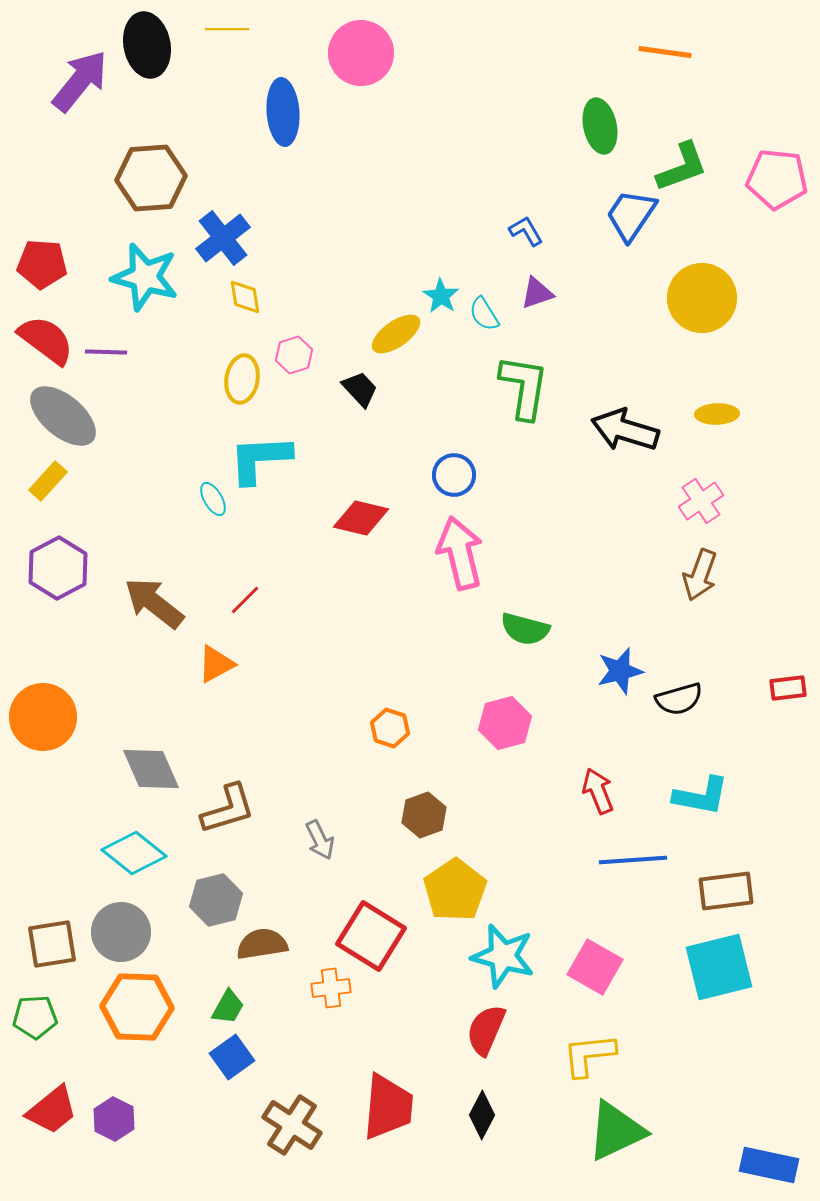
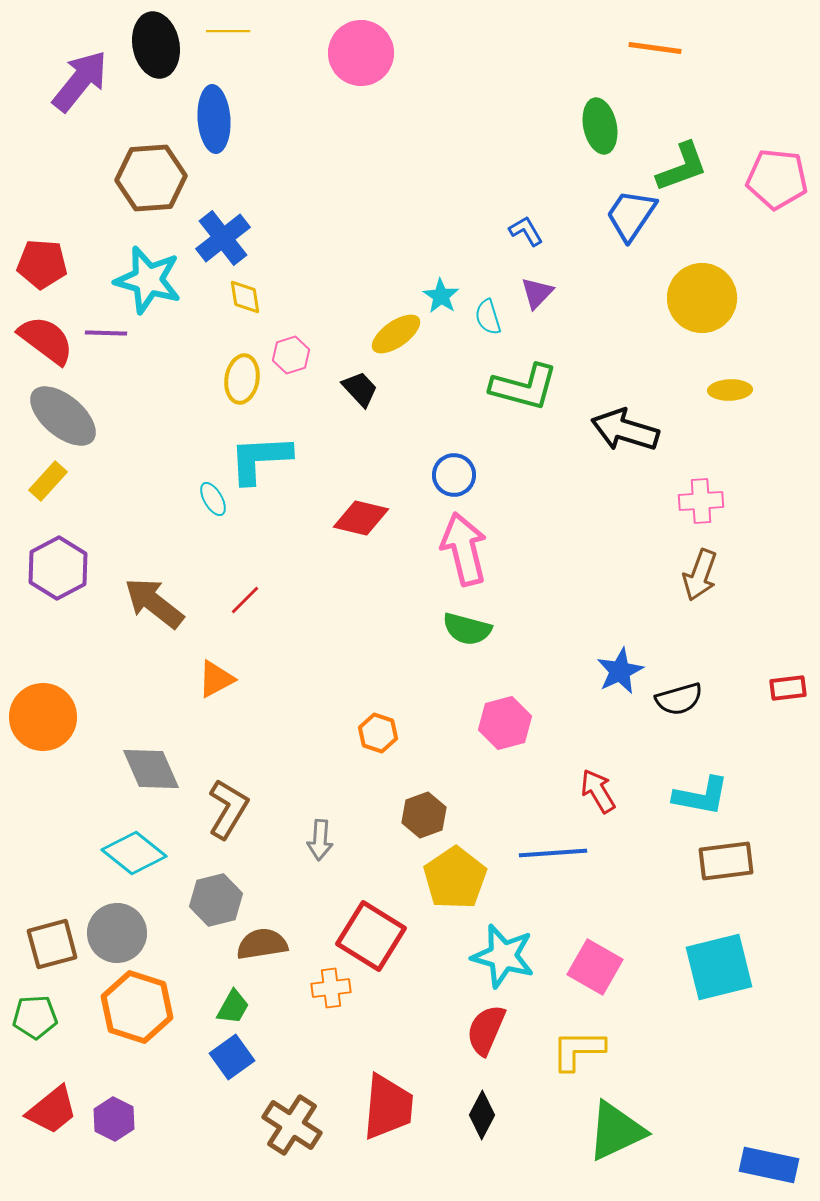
yellow line at (227, 29): moved 1 px right, 2 px down
black ellipse at (147, 45): moved 9 px right
orange line at (665, 52): moved 10 px left, 4 px up
blue ellipse at (283, 112): moved 69 px left, 7 px down
cyan star at (145, 277): moved 3 px right, 3 px down
purple triangle at (537, 293): rotated 27 degrees counterclockwise
cyan semicircle at (484, 314): moved 4 px right, 3 px down; rotated 15 degrees clockwise
purple line at (106, 352): moved 19 px up
pink hexagon at (294, 355): moved 3 px left
green L-shape at (524, 387): rotated 96 degrees clockwise
yellow ellipse at (717, 414): moved 13 px right, 24 px up
pink cross at (701, 501): rotated 30 degrees clockwise
pink arrow at (460, 553): moved 4 px right, 4 px up
green semicircle at (525, 629): moved 58 px left
orange triangle at (216, 664): moved 15 px down
blue star at (620, 671): rotated 12 degrees counterclockwise
orange hexagon at (390, 728): moved 12 px left, 5 px down
red arrow at (598, 791): rotated 9 degrees counterclockwise
brown L-shape at (228, 809): rotated 42 degrees counterclockwise
gray arrow at (320, 840): rotated 30 degrees clockwise
blue line at (633, 860): moved 80 px left, 7 px up
yellow pentagon at (455, 890): moved 12 px up
brown rectangle at (726, 891): moved 30 px up
gray circle at (121, 932): moved 4 px left, 1 px down
brown square at (52, 944): rotated 6 degrees counterclockwise
orange hexagon at (137, 1007): rotated 16 degrees clockwise
green trapezoid at (228, 1007): moved 5 px right
yellow L-shape at (589, 1055): moved 11 px left, 5 px up; rotated 6 degrees clockwise
